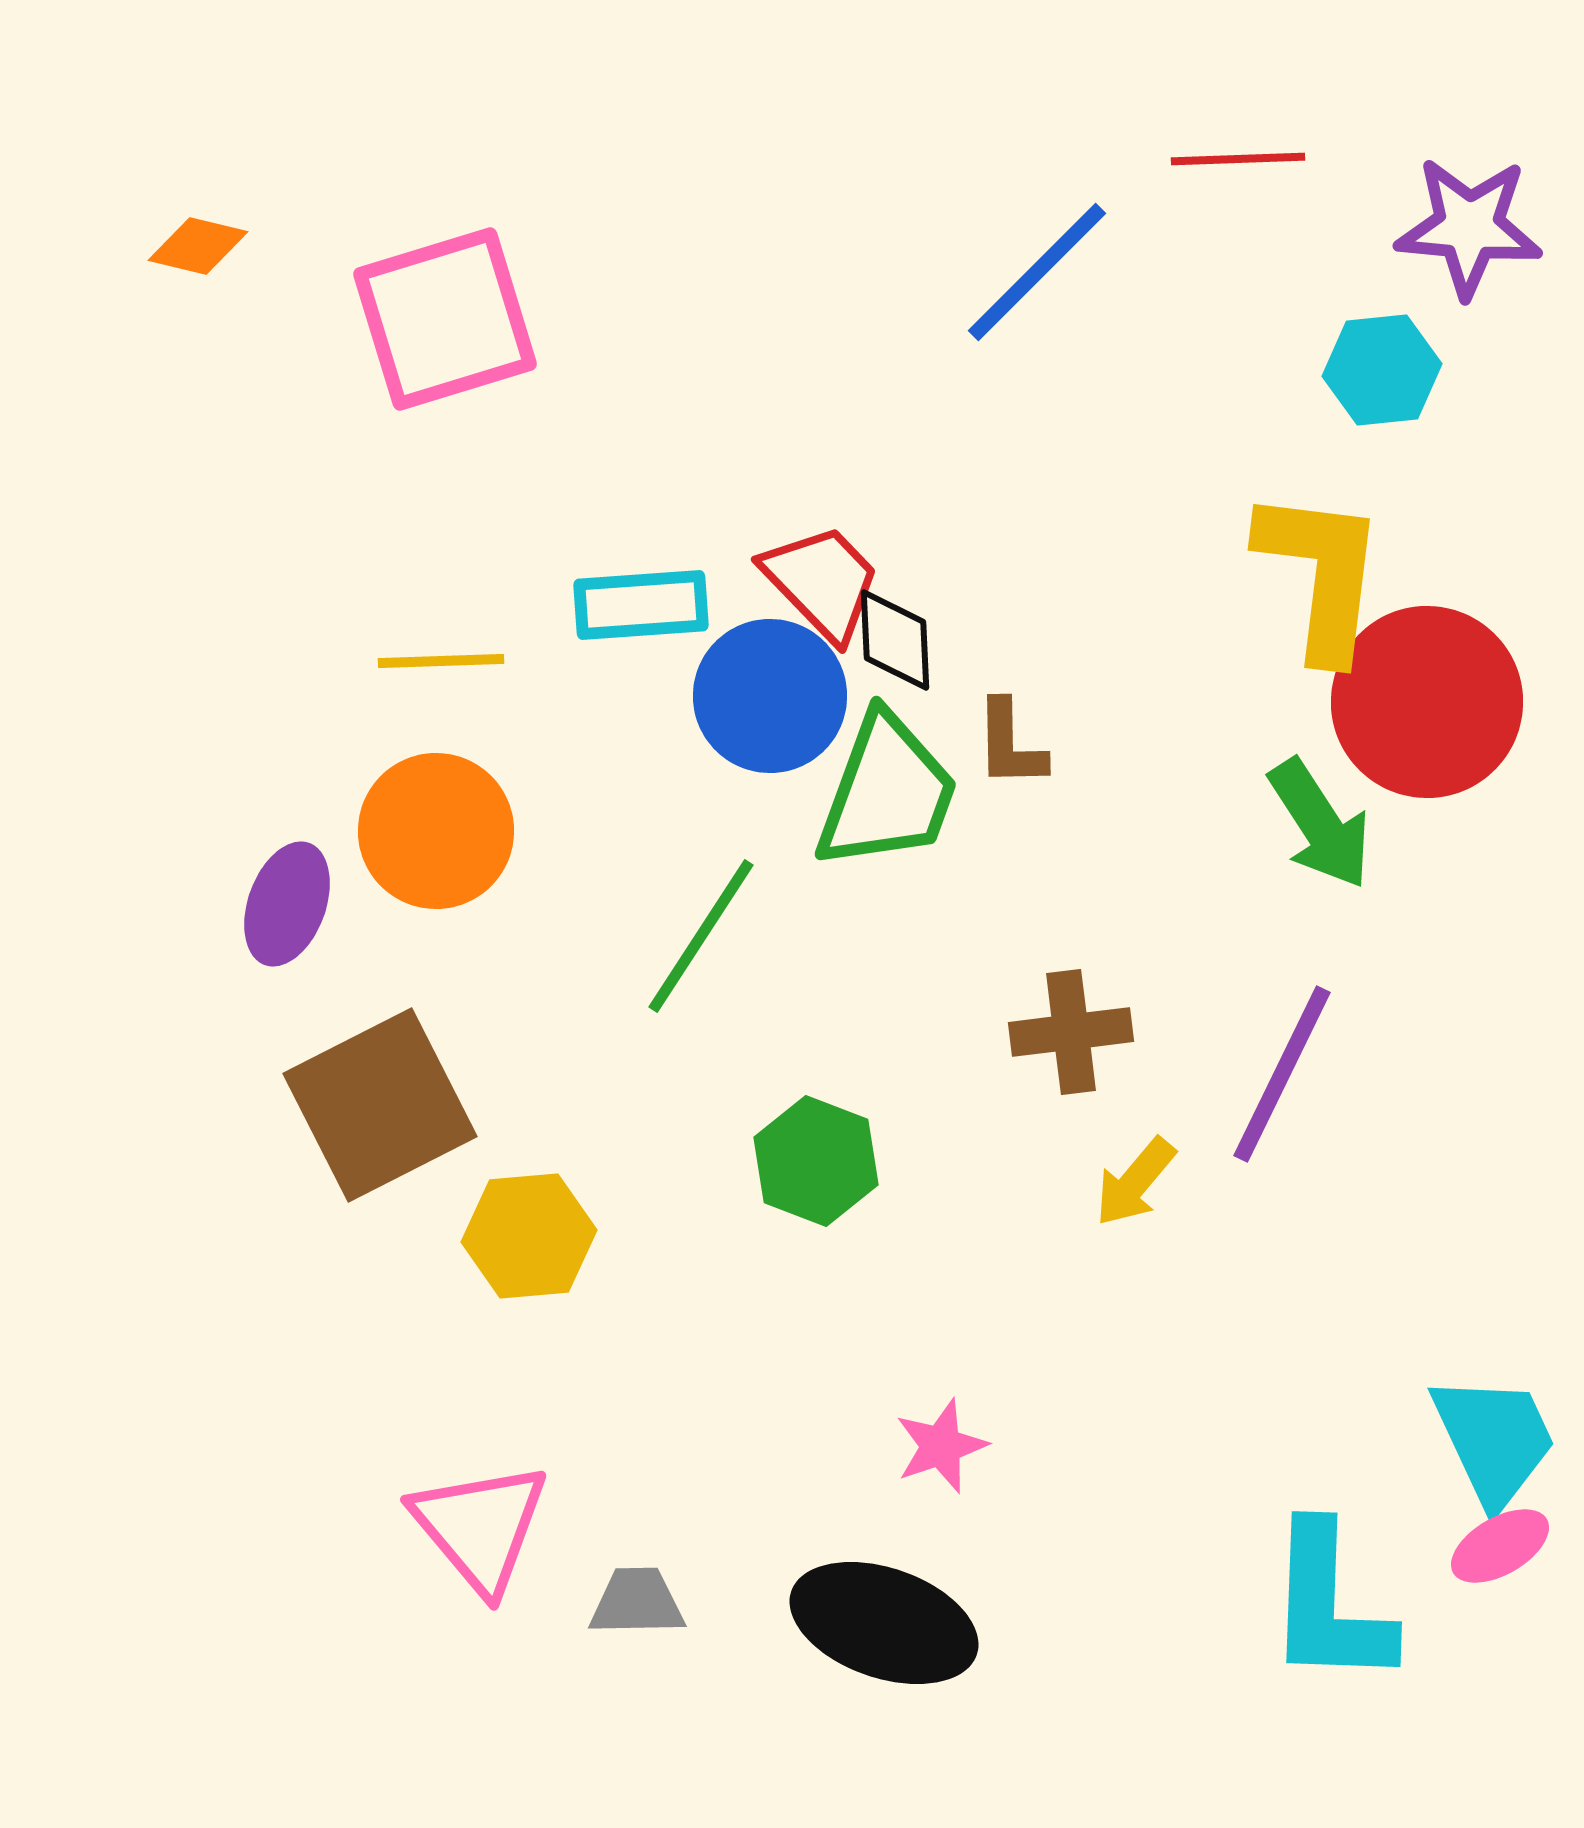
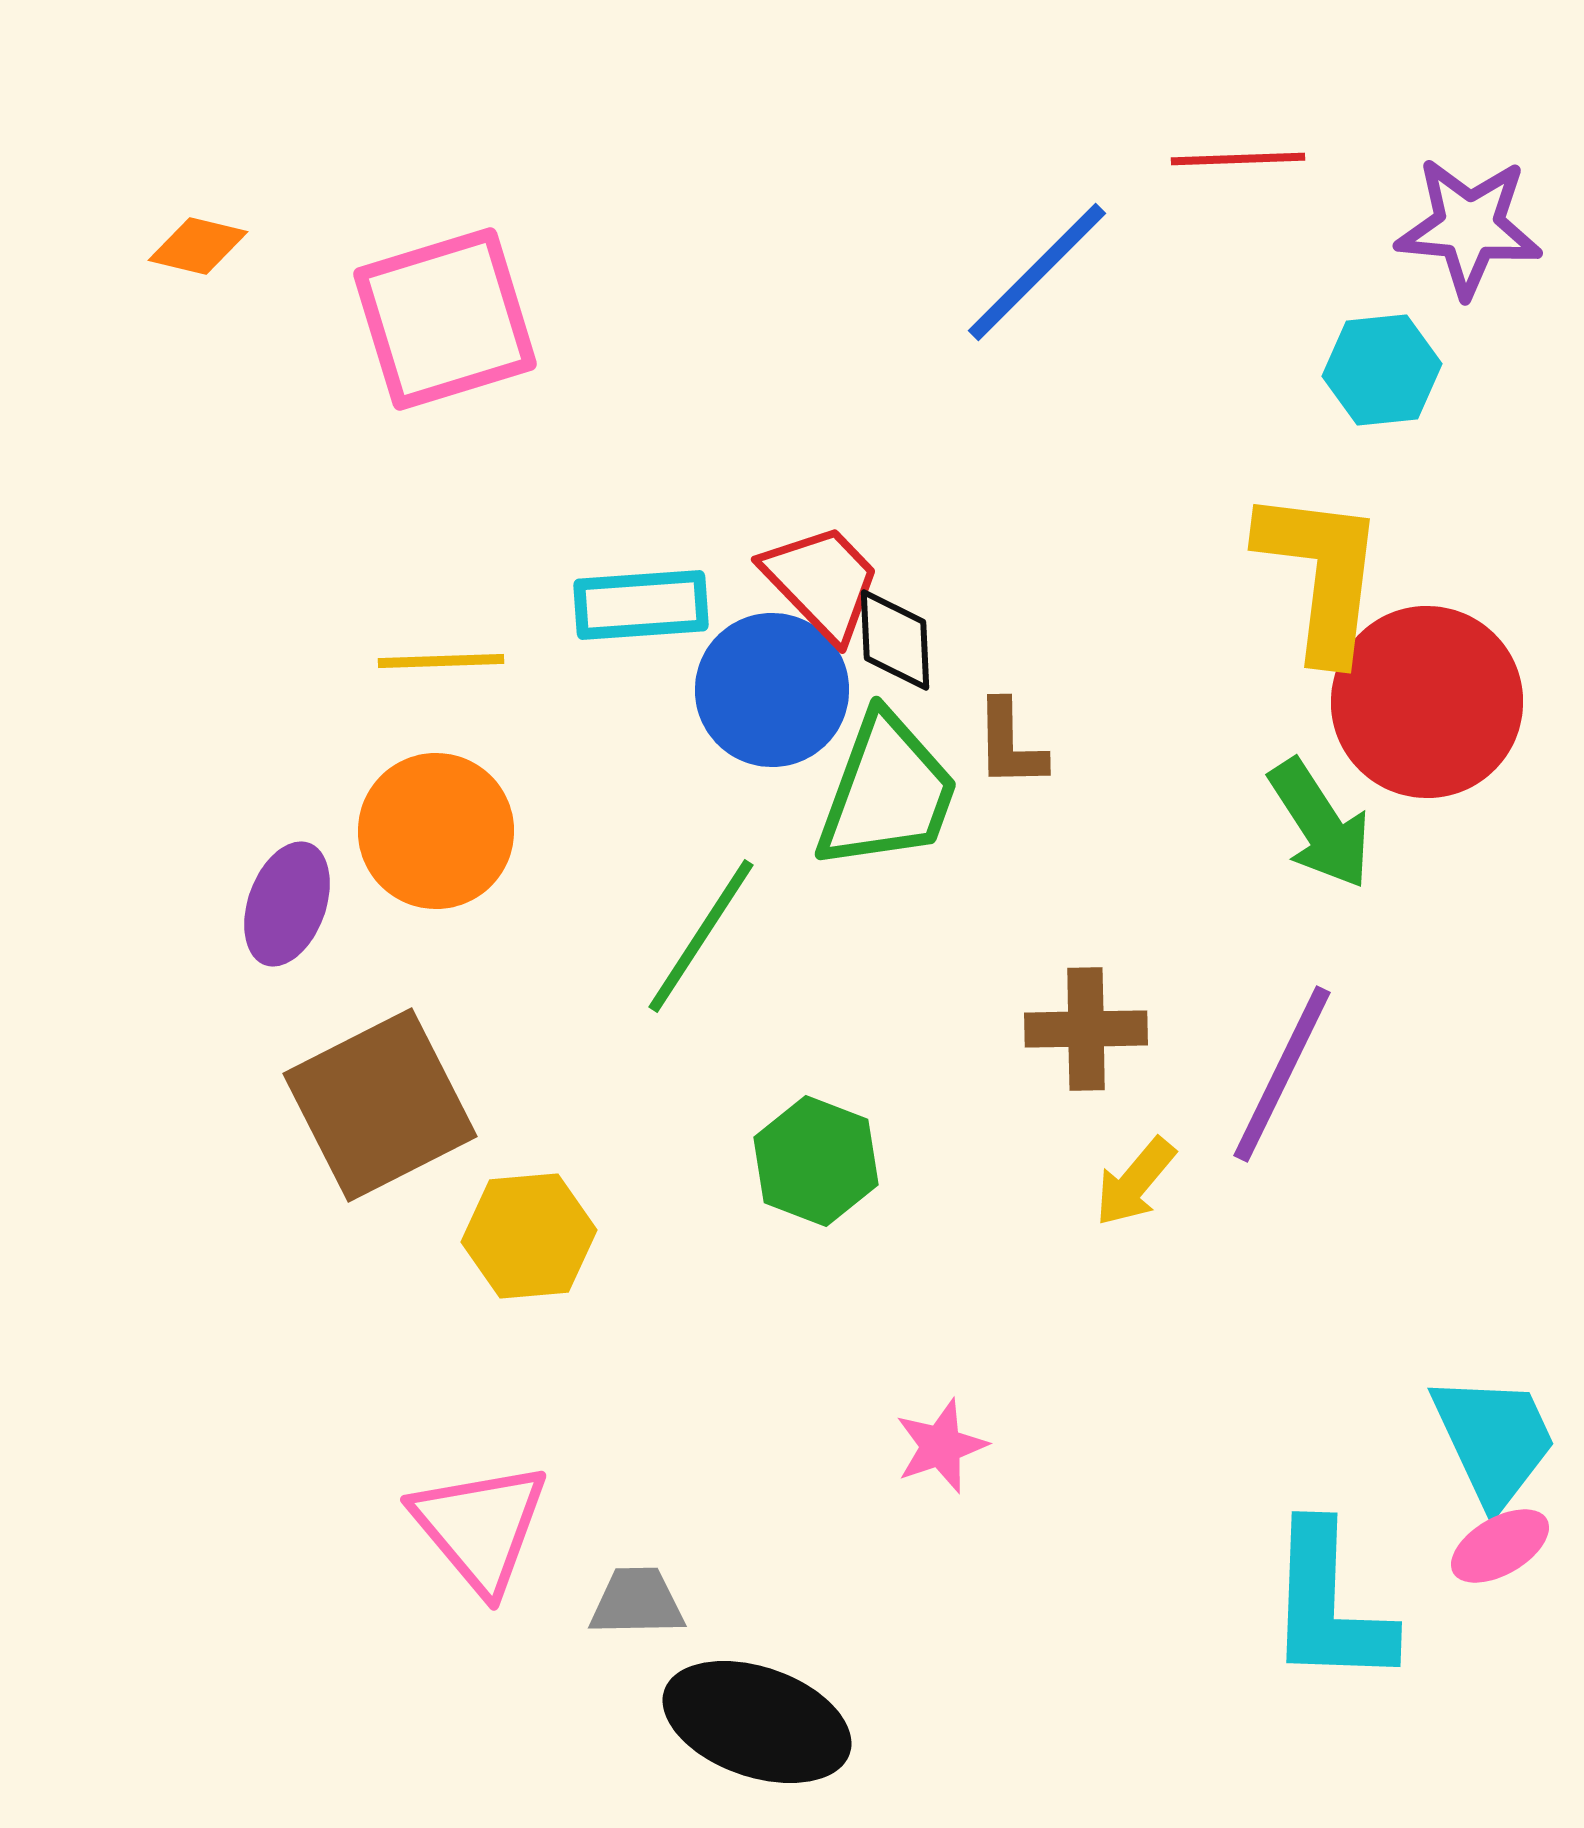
blue circle: moved 2 px right, 6 px up
brown cross: moved 15 px right, 3 px up; rotated 6 degrees clockwise
black ellipse: moved 127 px left, 99 px down
